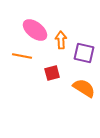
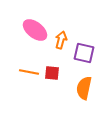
orange arrow: rotated 18 degrees clockwise
orange line: moved 7 px right, 16 px down
red square: rotated 21 degrees clockwise
orange semicircle: rotated 110 degrees counterclockwise
